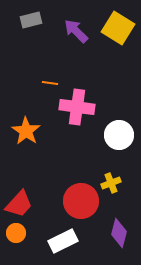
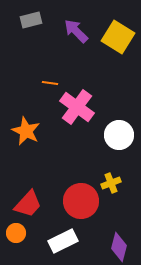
yellow square: moved 9 px down
pink cross: rotated 28 degrees clockwise
orange star: rotated 8 degrees counterclockwise
red trapezoid: moved 9 px right
purple diamond: moved 14 px down
